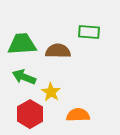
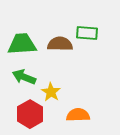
green rectangle: moved 2 px left, 1 px down
brown semicircle: moved 2 px right, 7 px up
